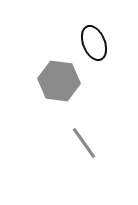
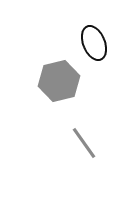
gray hexagon: rotated 21 degrees counterclockwise
